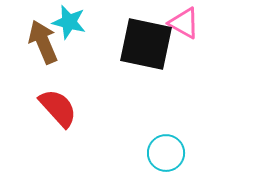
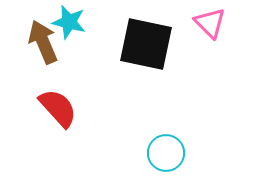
pink triangle: moved 26 px right; rotated 16 degrees clockwise
